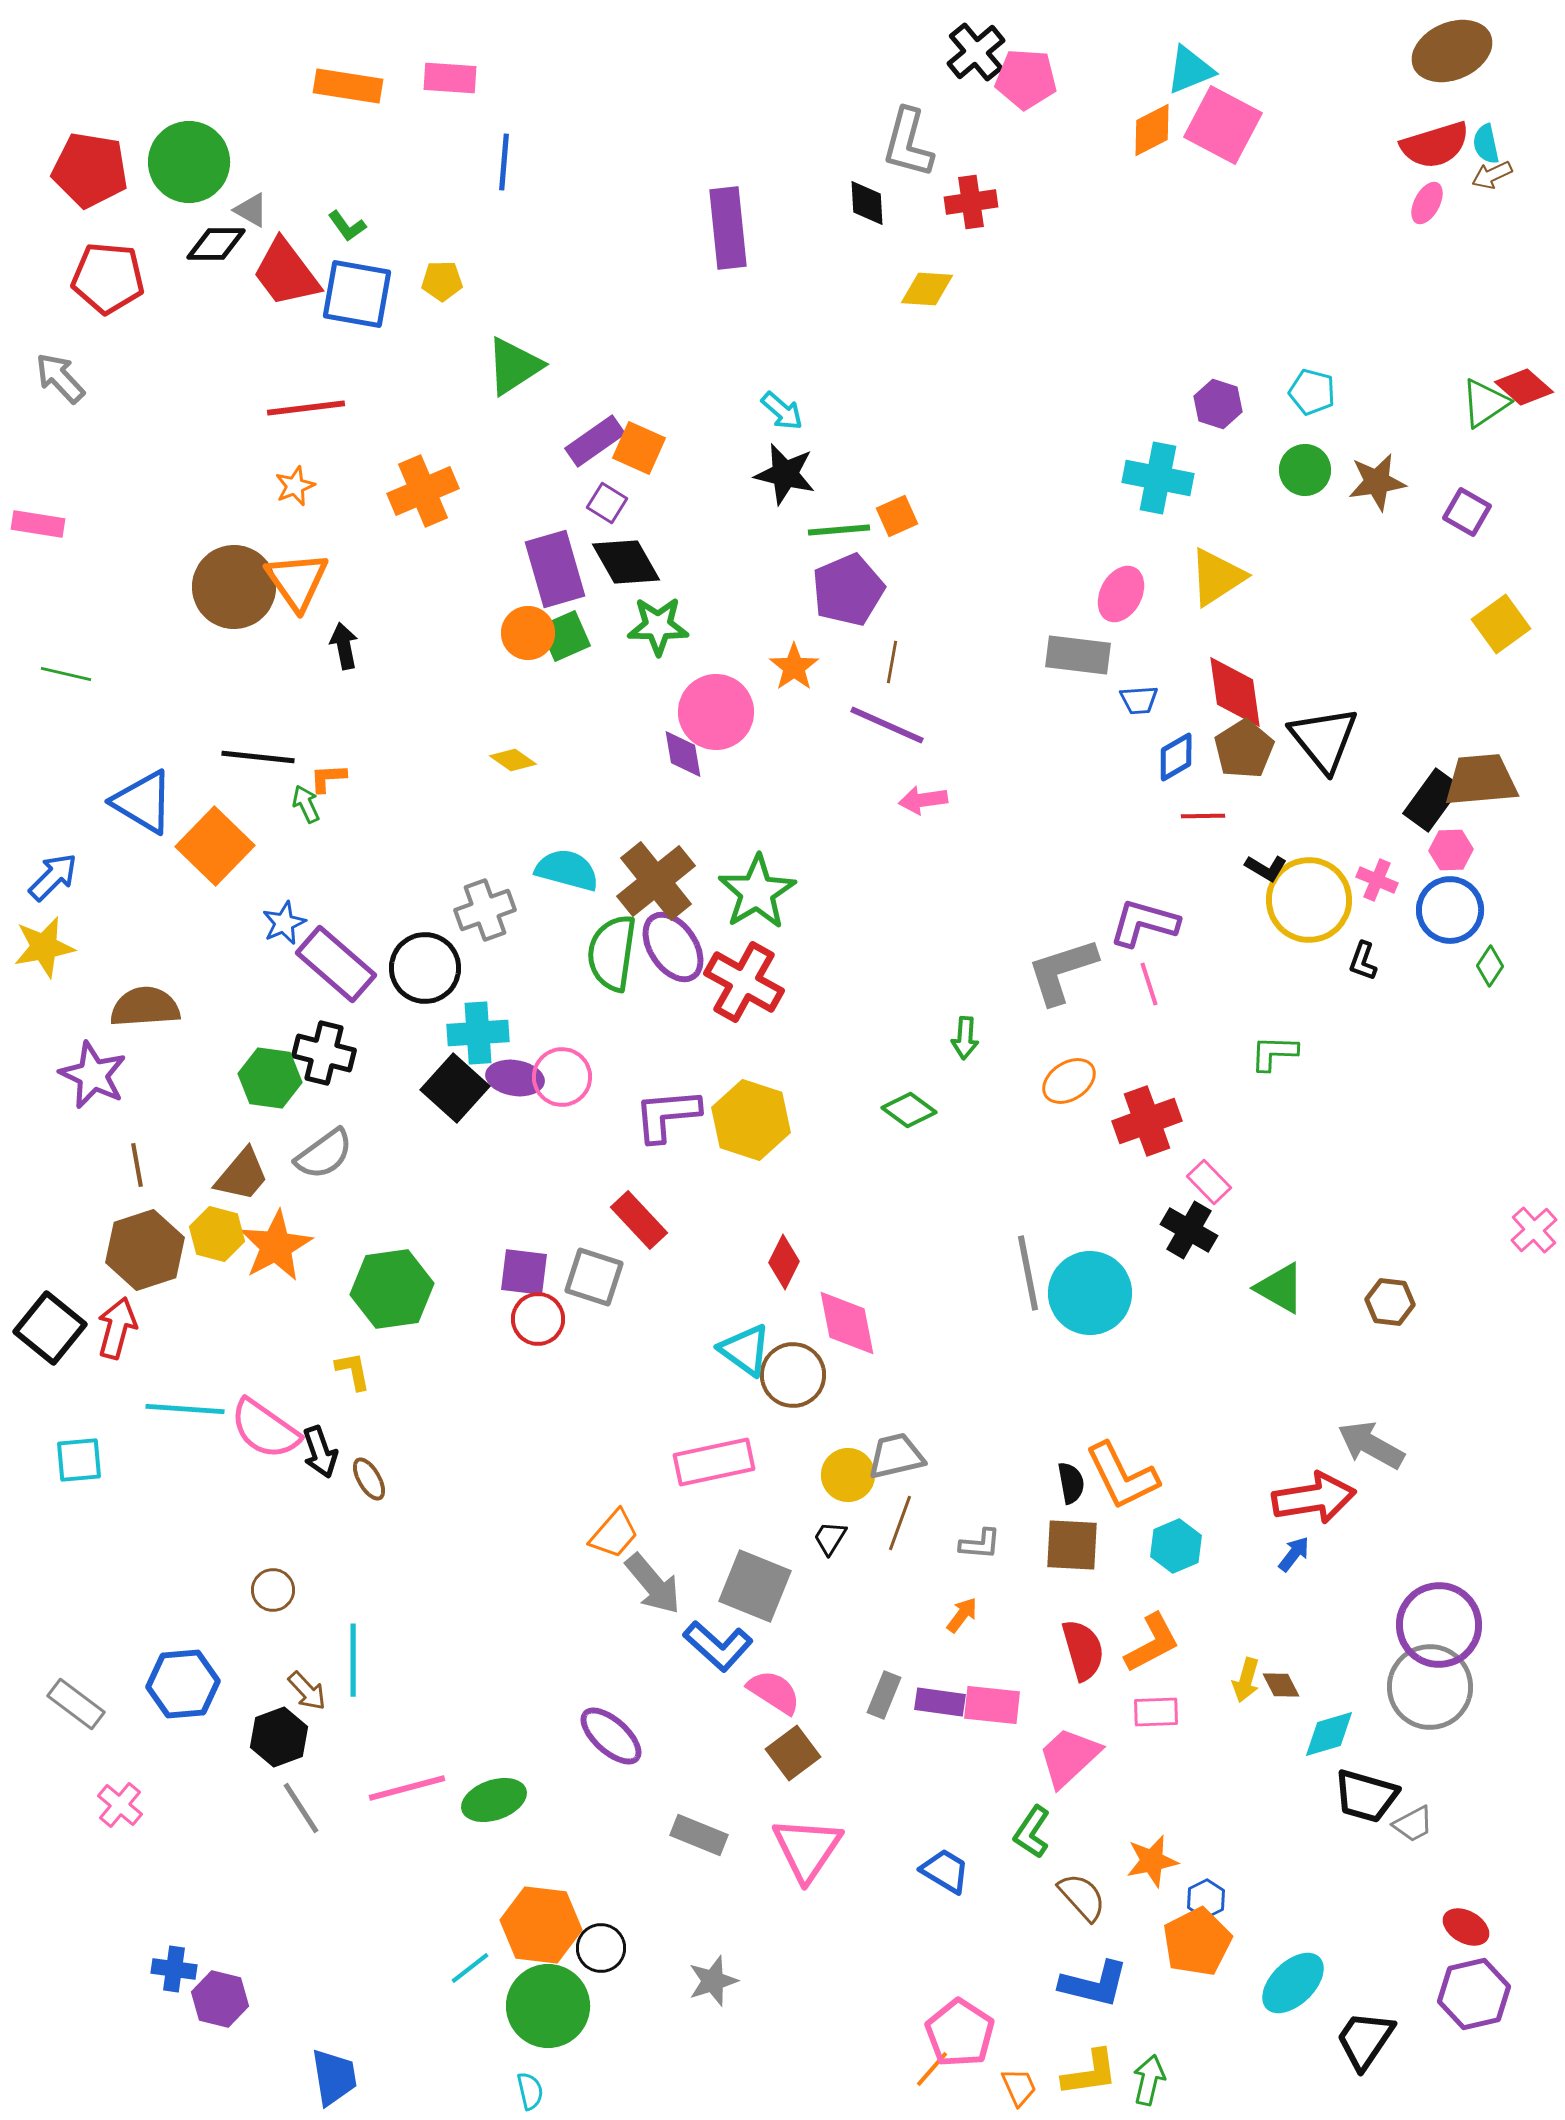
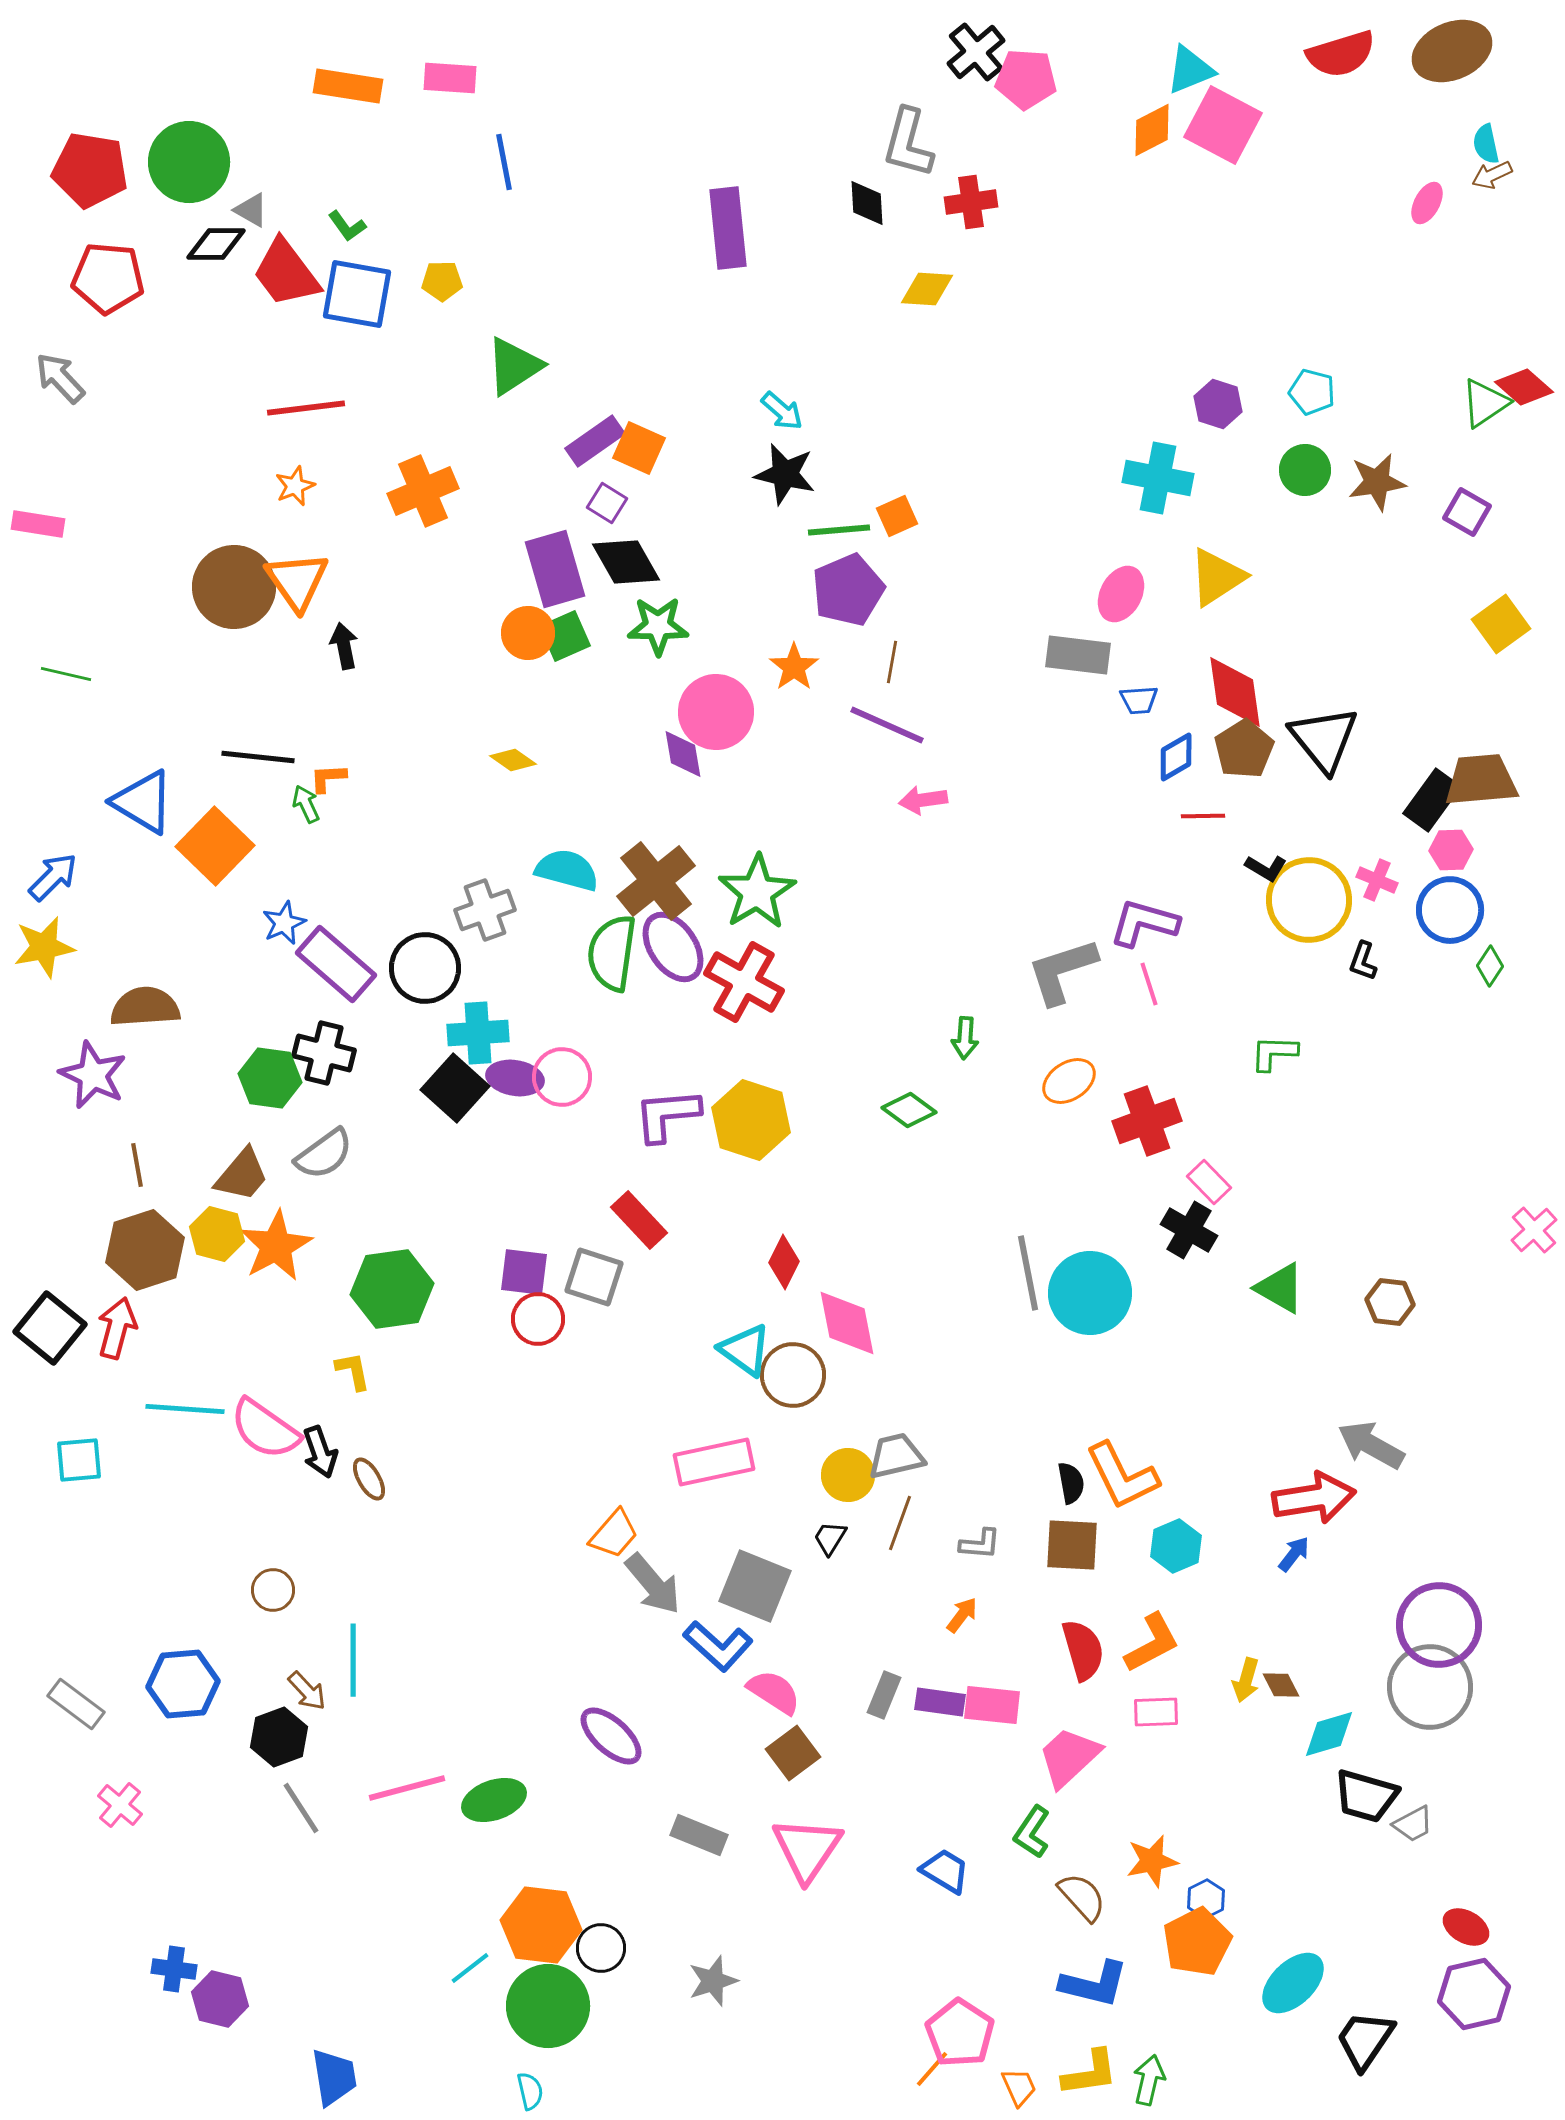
red semicircle at (1435, 145): moved 94 px left, 91 px up
blue line at (504, 162): rotated 16 degrees counterclockwise
